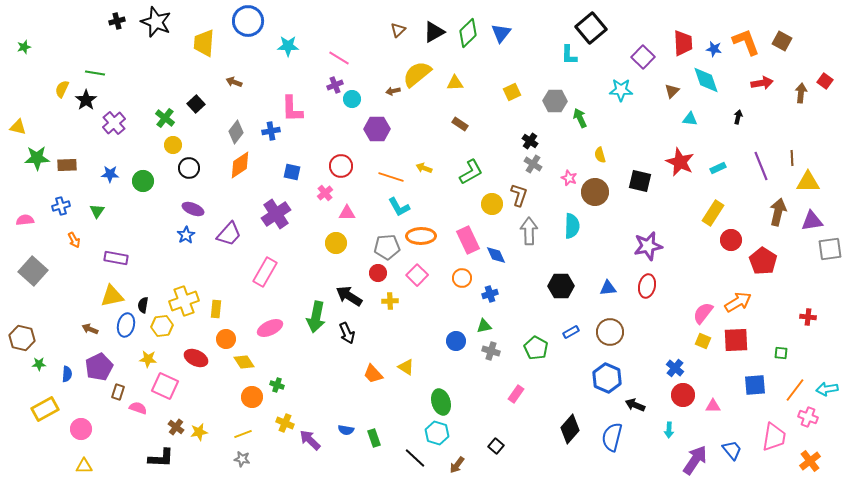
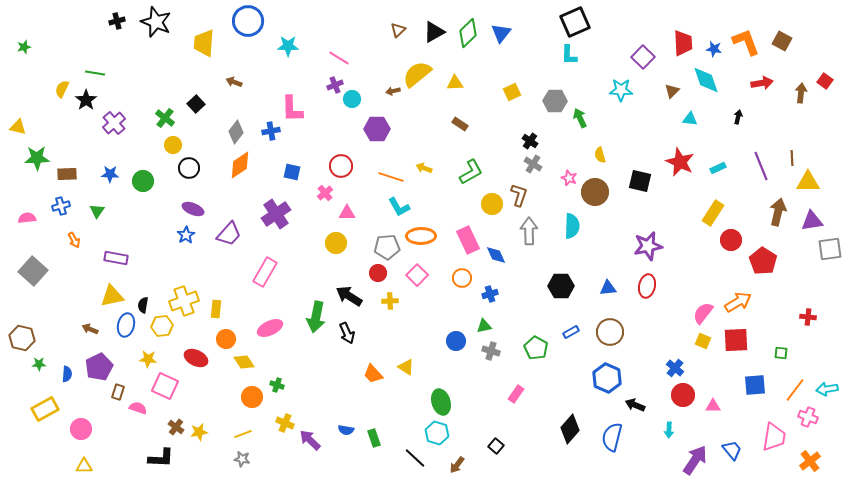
black square at (591, 28): moved 16 px left, 6 px up; rotated 16 degrees clockwise
brown rectangle at (67, 165): moved 9 px down
pink semicircle at (25, 220): moved 2 px right, 2 px up
